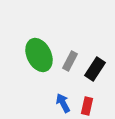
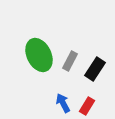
red rectangle: rotated 18 degrees clockwise
